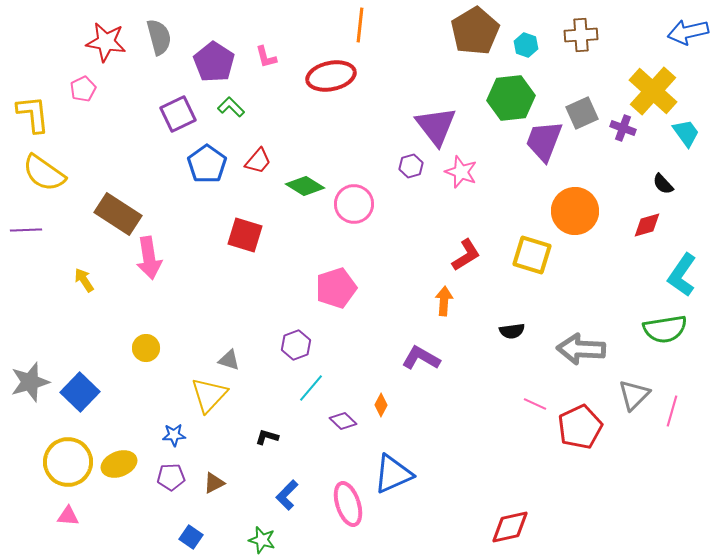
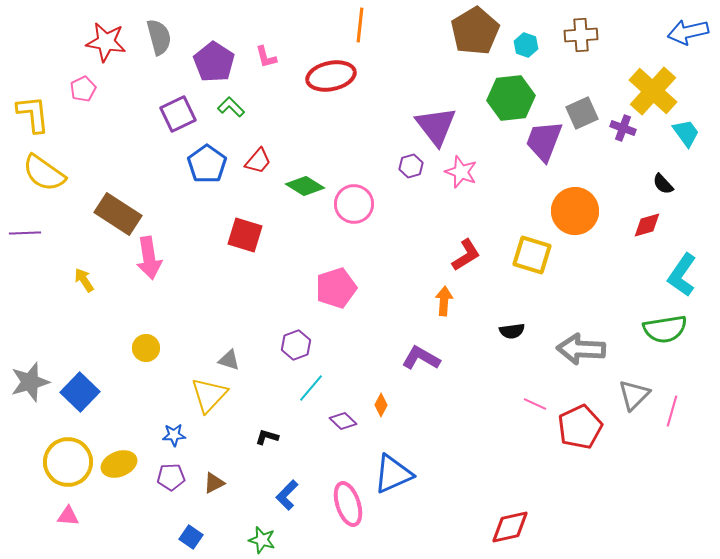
purple line at (26, 230): moved 1 px left, 3 px down
